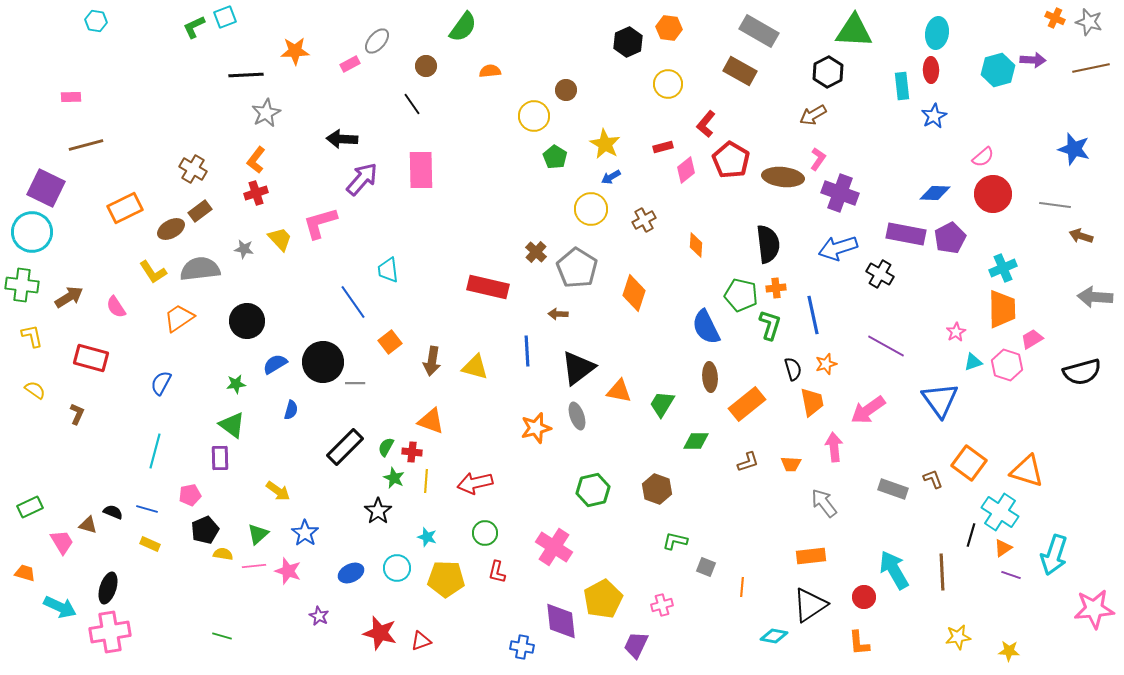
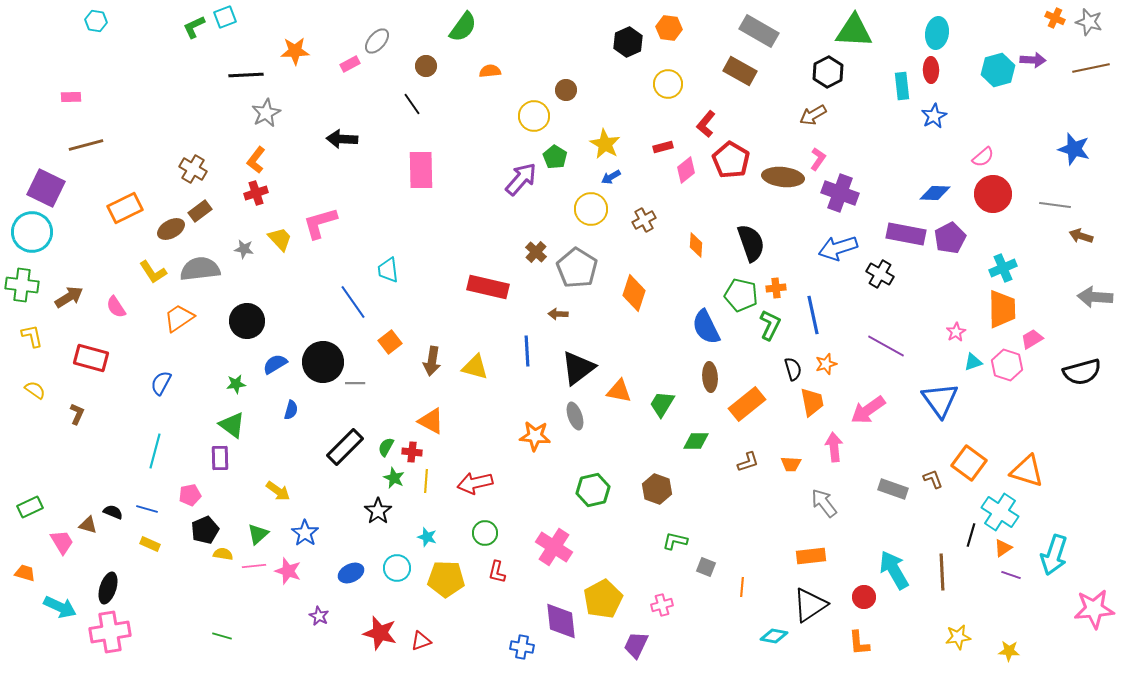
purple arrow at (362, 179): moved 159 px right
black semicircle at (768, 244): moved 17 px left, 1 px up; rotated 12 degrees counterclockwise
green L-shape at (770, 325): rotated 8 degrees clockwise
gray ellipse at (577, 416): moved 2 px left
orange triangle at (431, 421): rotated 8 degrees clockwise
orange star at (536, 428): moved 1 px left, 8 px down; rotated 20 degrees clockwise
